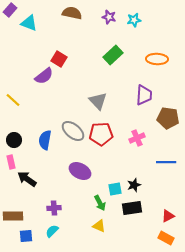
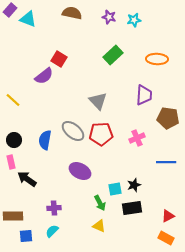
cyan triangle: moved 1 px left, 4 px up
